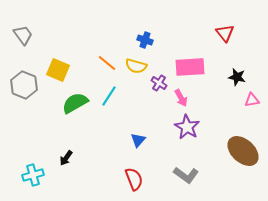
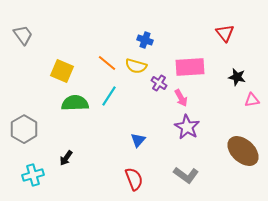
yellow square: moved 4 px right, 1 px down
gray hexagon: moved 44 px down; rotated 8 degrees clockwise
green semicircle: rotated 28 degrees clockwise
